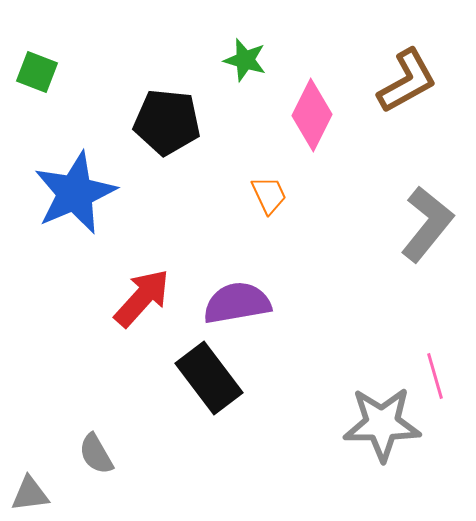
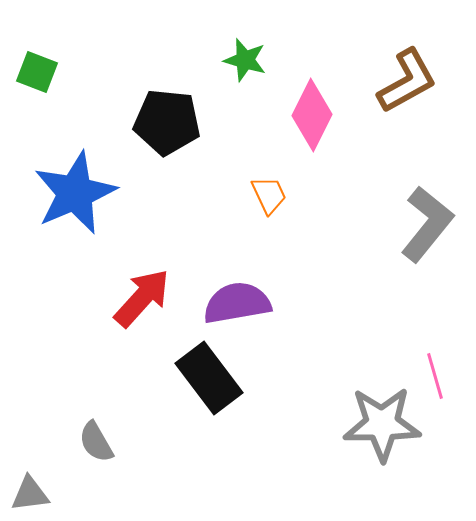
gray semicircle: moved 12 px up
